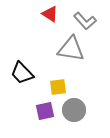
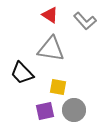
red triangle: moved 1 px down
gray triangle: moved 20 px left
yellow square: rotated 18 degrees clockwise
